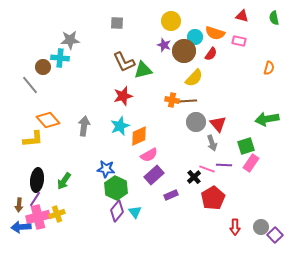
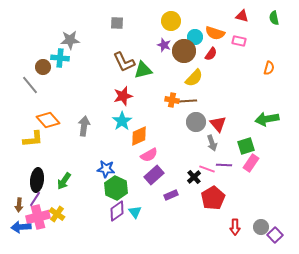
cyan star at (120, 126): moved 2 px right, 5 px up; rotated 12 degrees counterclockwise
purple diamond at (117, 211): rotated 15 degrees clockwise
yellow cross at (57, 214): rotated 35 degrees counterclockwise
